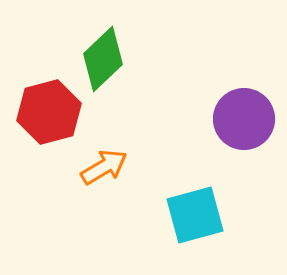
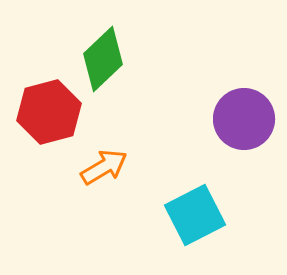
cyan square: rotated 12 degrees counterclockwise
